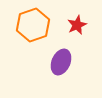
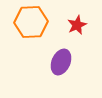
orange hexagon: moved 2 px left, 3 px up; rotated 16 degrees clockwise
